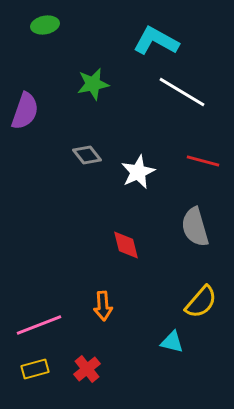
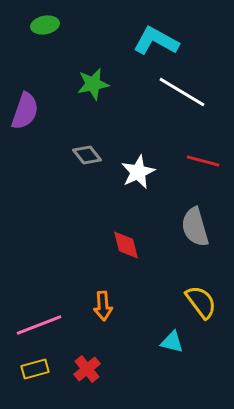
yellow semicircle: rotated 78 degrees counterclockwise
